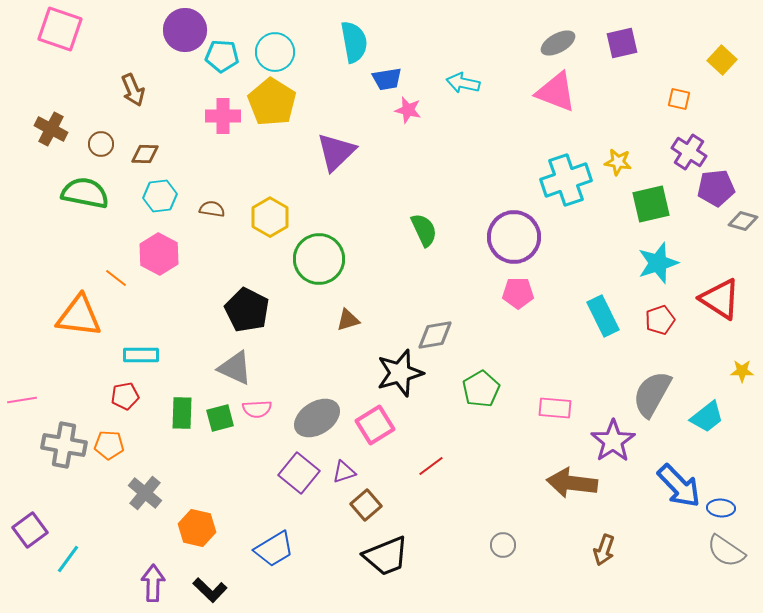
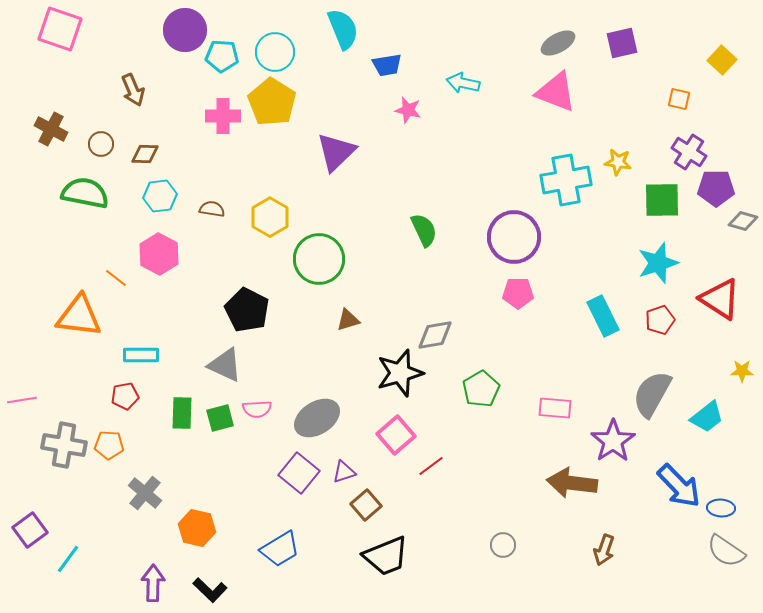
cyan semicircle at (354, 42): moved 11 px left, 13 px up; rotated 12 degrees counterclockwise
blue trapezoid at (387, 79): moved 14 px up
cyan cross at (566, 180): rotated 9 degrees clockwise
purple pentagon at (716, 188): rotated 6 degrees clockwise
green square at (651, 204): moved 11 px right, 4 px up; rotated 12 degrees clockwise
gray triangle at (235, 368): moved 10 px left, 3 px up
pink square at (375, 425): moved 21 px right, 10 px down; rotated 9 degrees counterclockwise
blue trapezoid at (274, 549): moved 6 px right
